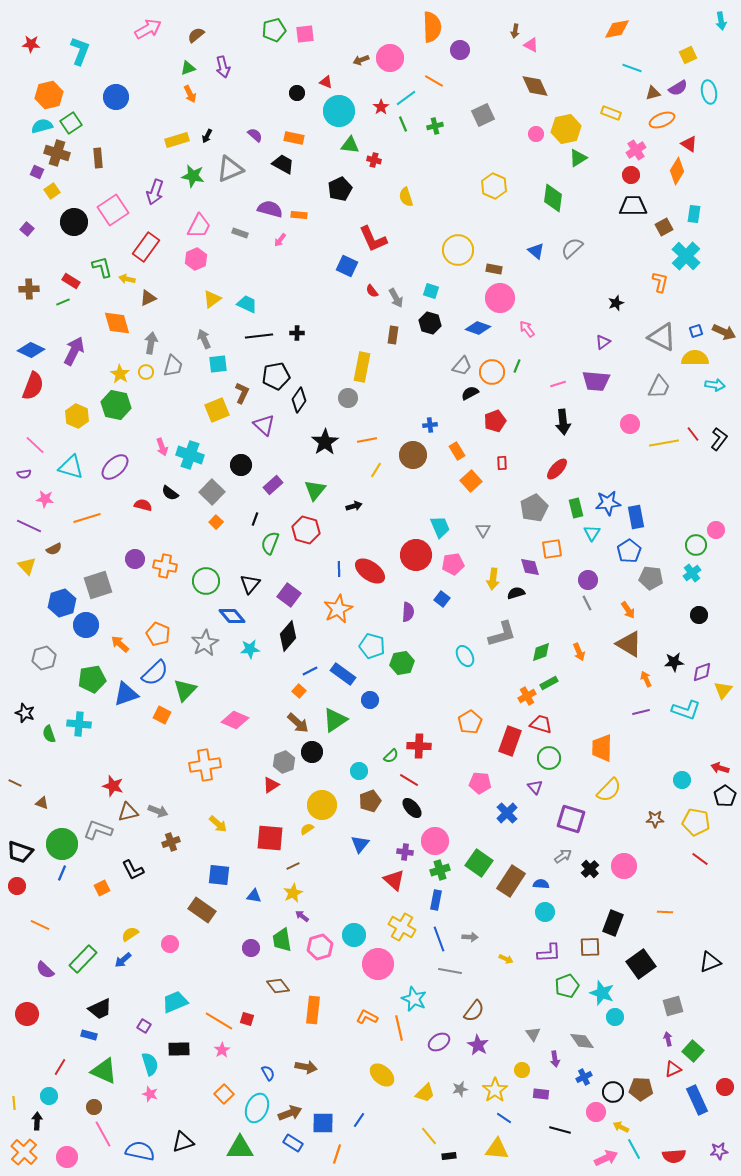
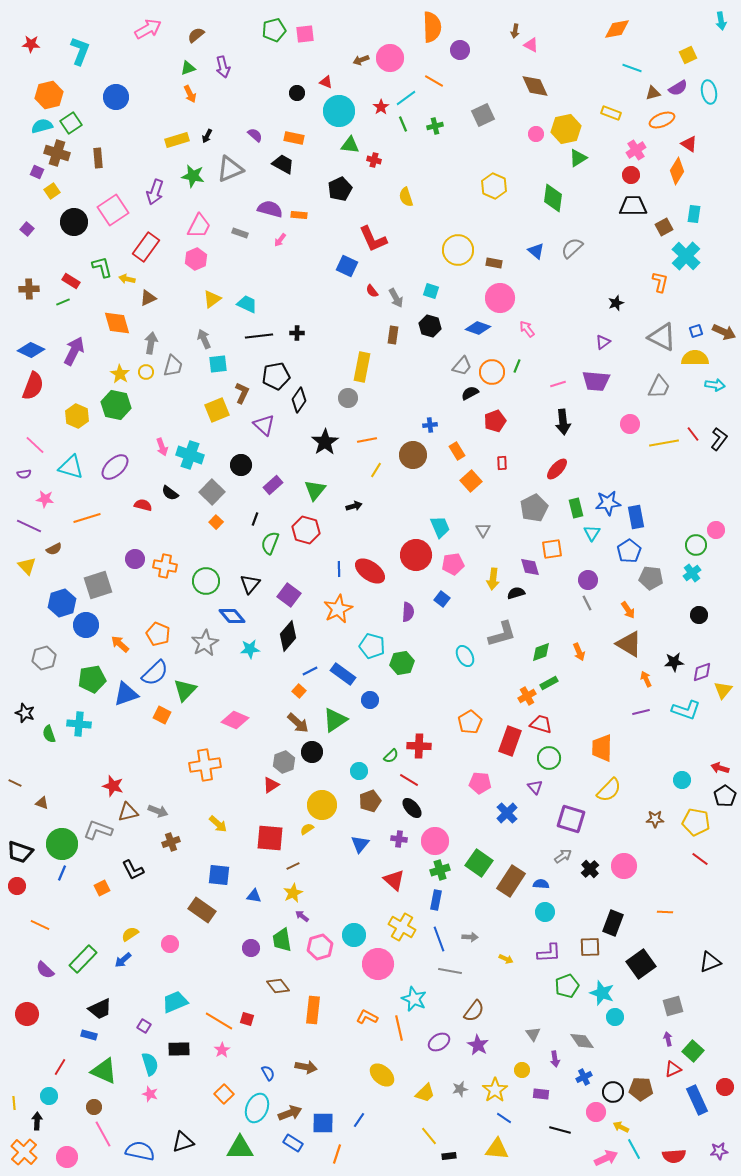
brown rectangle at (494, 269): moved 6 px up
black hexagon at (430, 323): moved 3 px down
purple cross at (405, 852): moved 6 px left, 13 px up
